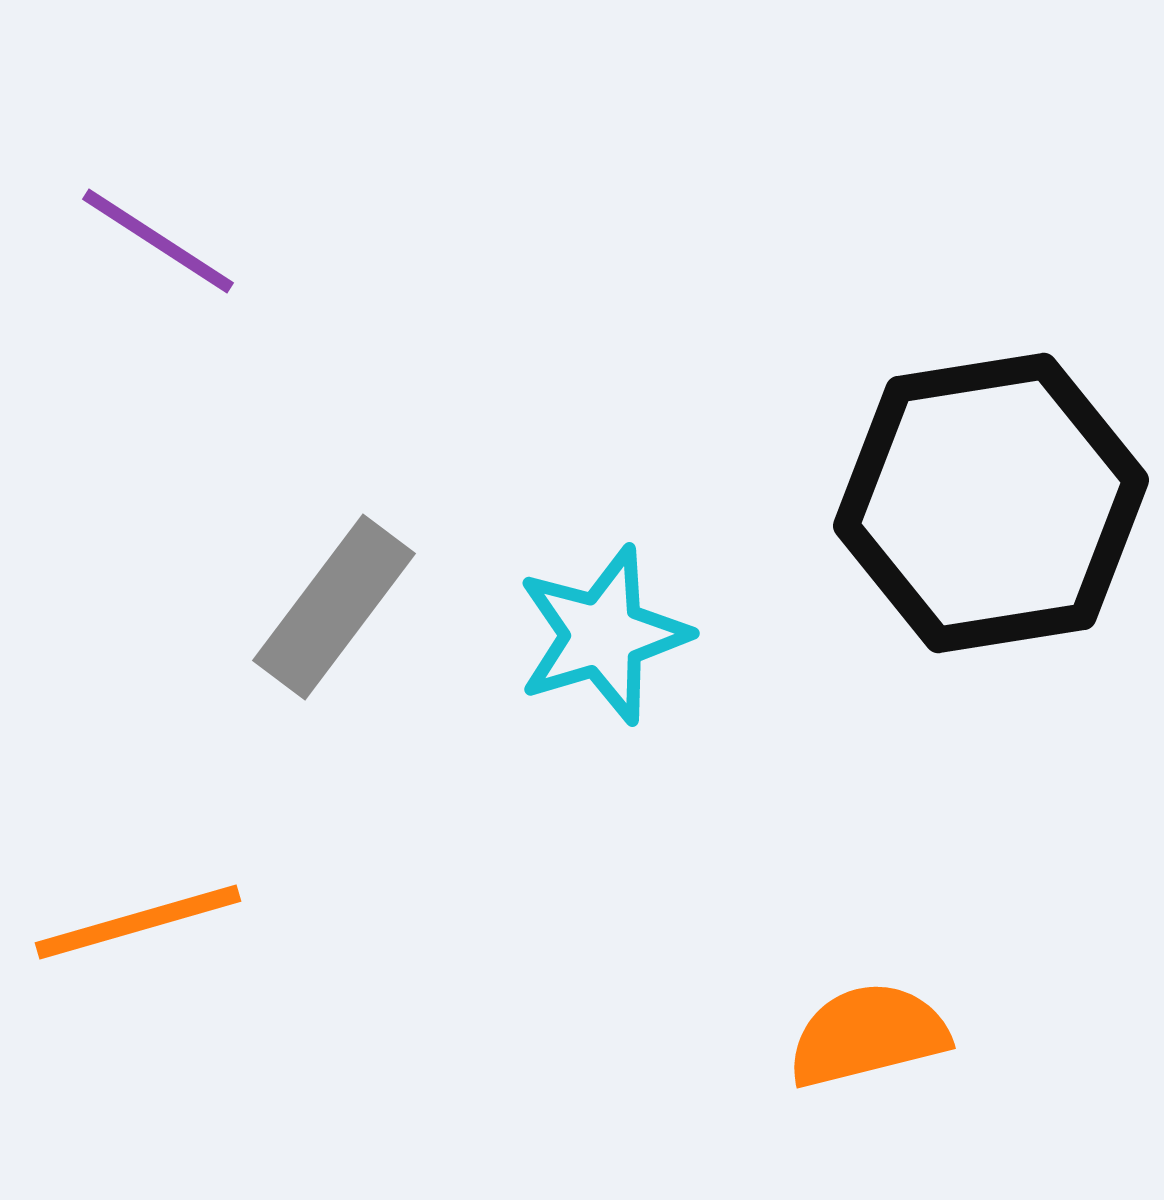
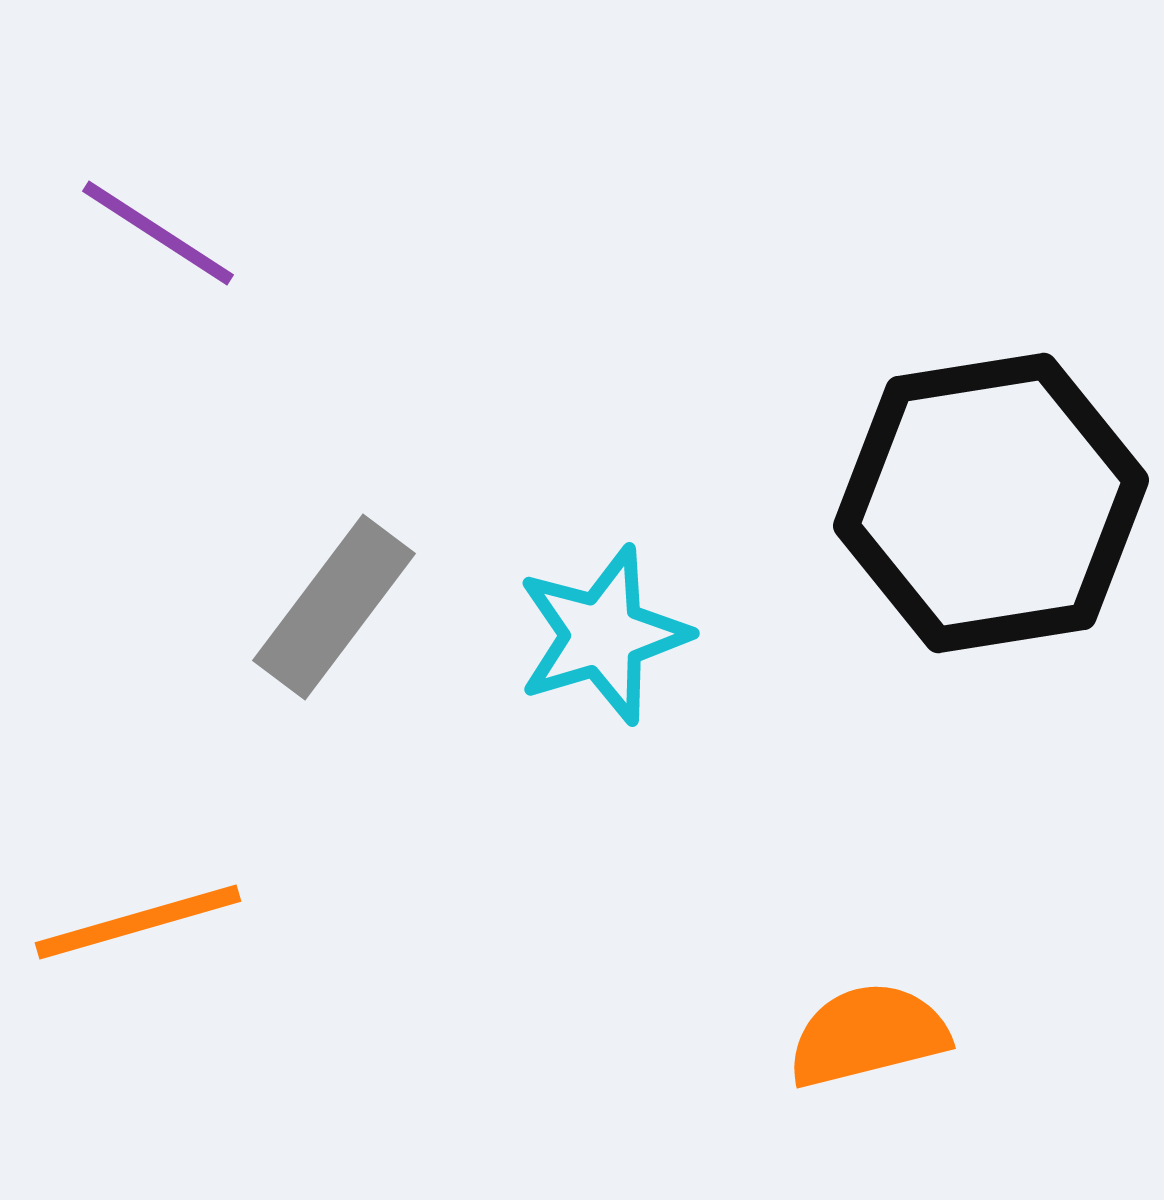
purple line: moved 8 px up
